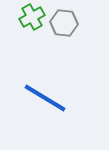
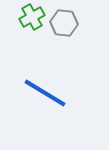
blue line: moved 5 px up
